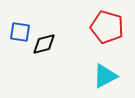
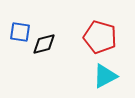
red pentagon: moved 7 px left, 10 px down
